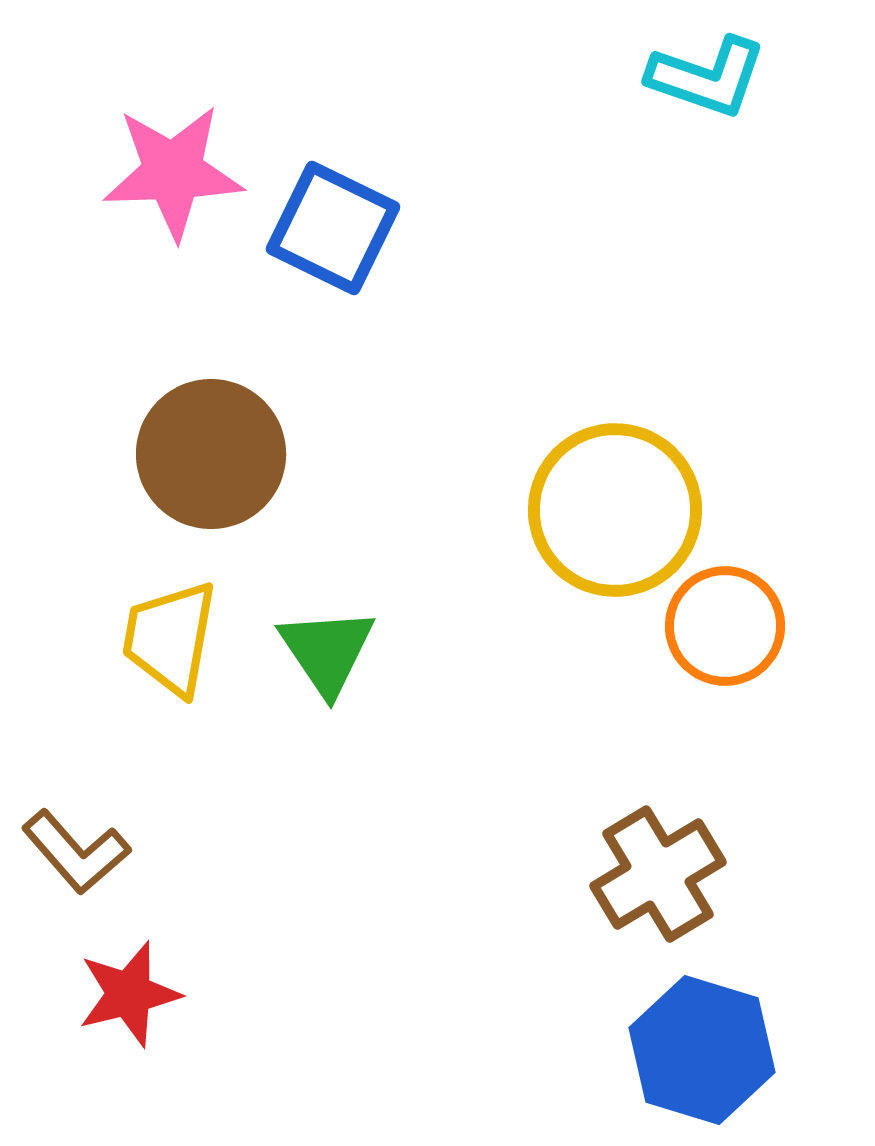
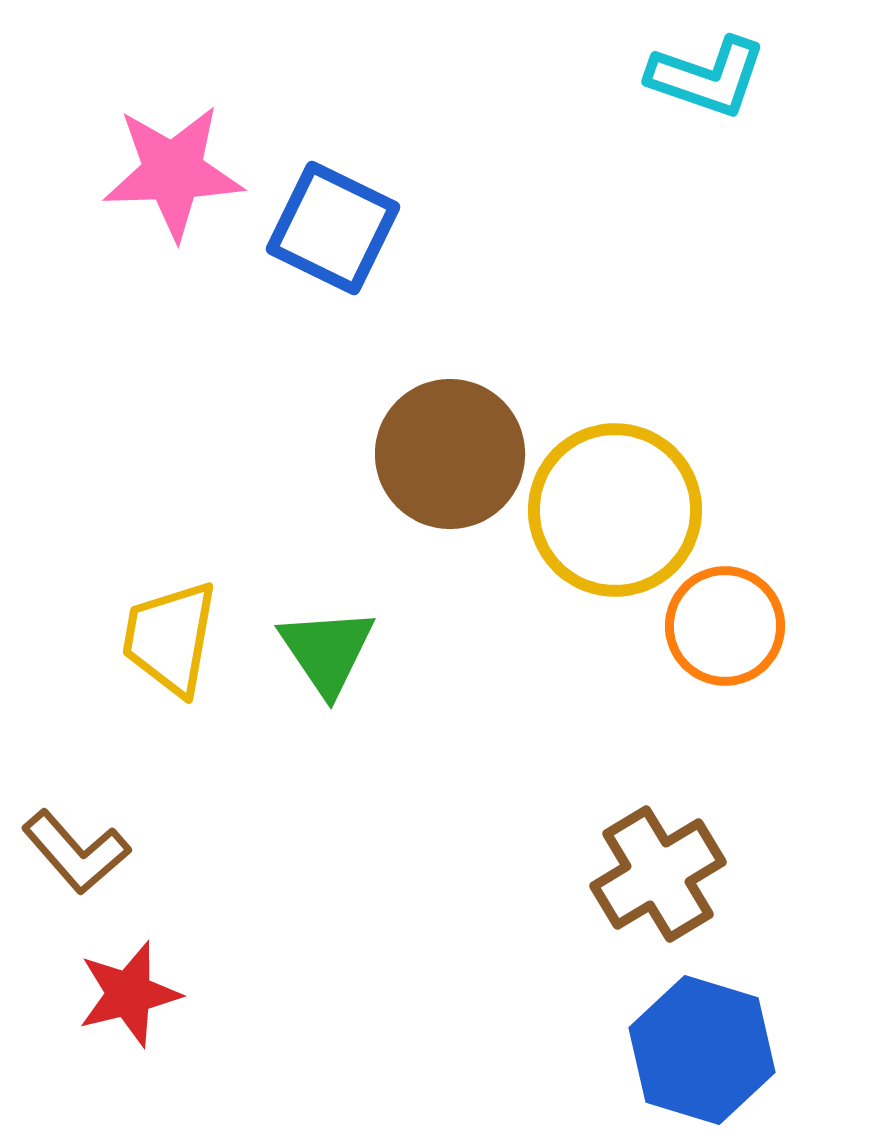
brown circle: moved 239 px right
